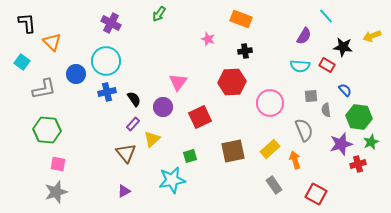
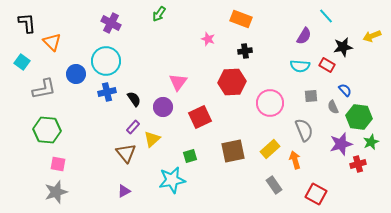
black star at (343, 47): rotated 18 degrees counterclockwise
gray semicircle at (326, 110): moved 7 px right, 3 px up; rotated 16 degrees counterclockwise
purple rectangle at (133, 124): moved 3 px down
